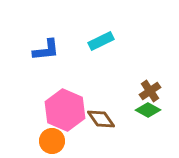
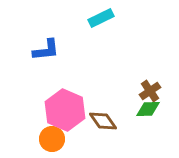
cyan rectangle: moved 23 px up
green diamond: moved 1 px up; rotated 30 degrees counterclockwise
brown diamond: moved 2 px right, 2 px down
orange circle: moved 2 px up
